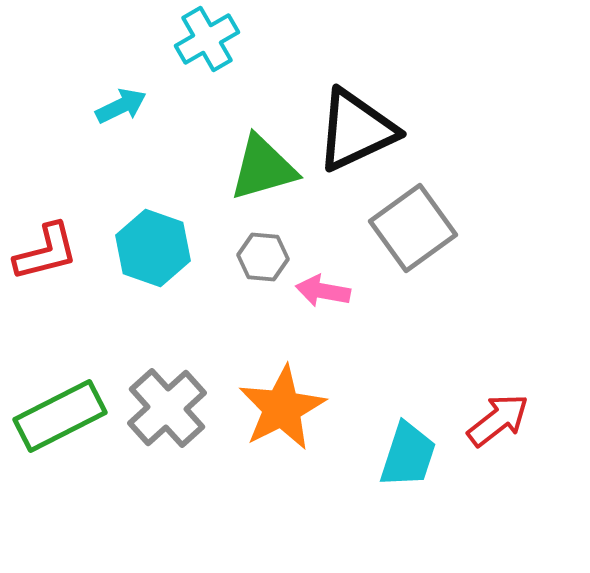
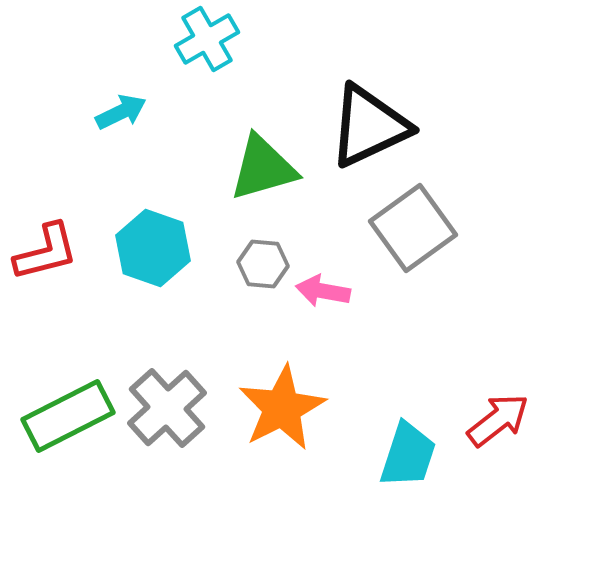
cyan arrow: moved 6 px down
black triangle: moved 13 px right, 4 px up
gray hexagon: moved 7 px down
green rectangle: moved 8 px right
